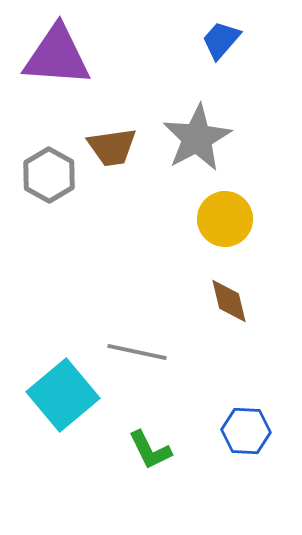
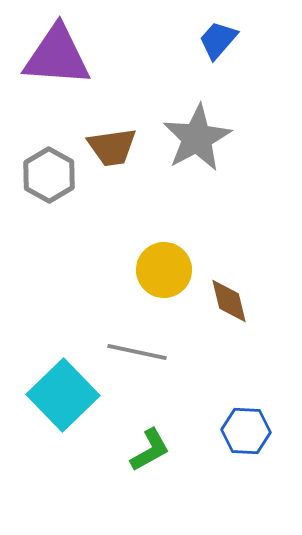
blue trapezoid: moved 3 px left
yellow circle: moved 61 px left, 51 px down
cyan square: rotated 4 degrees counterclockwise
green L-shape: rotated 93 degrees counterclockwise
